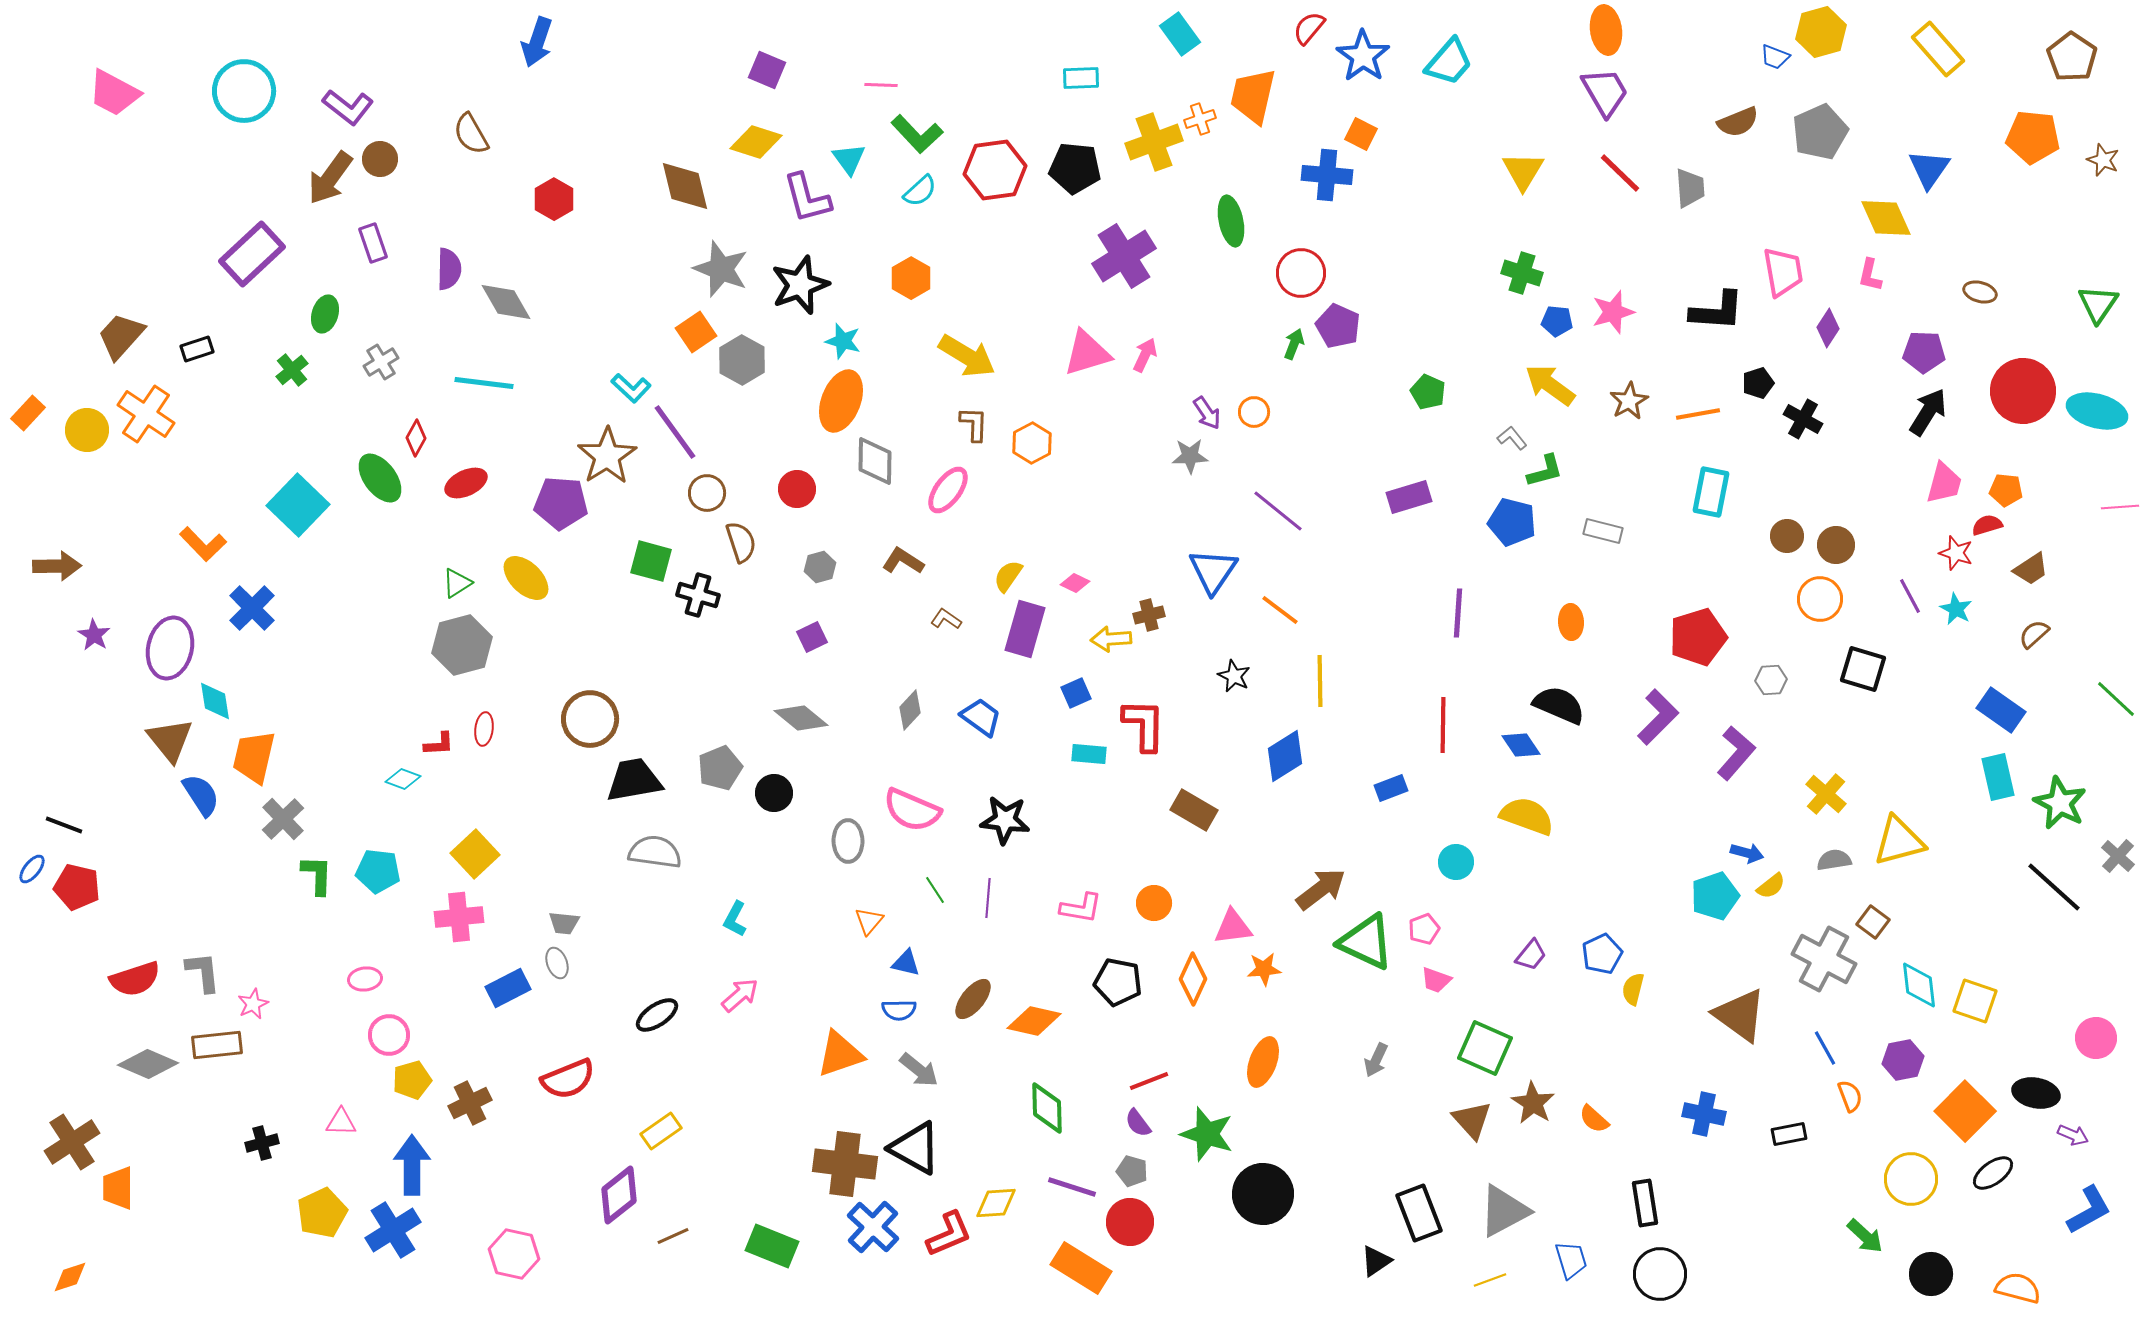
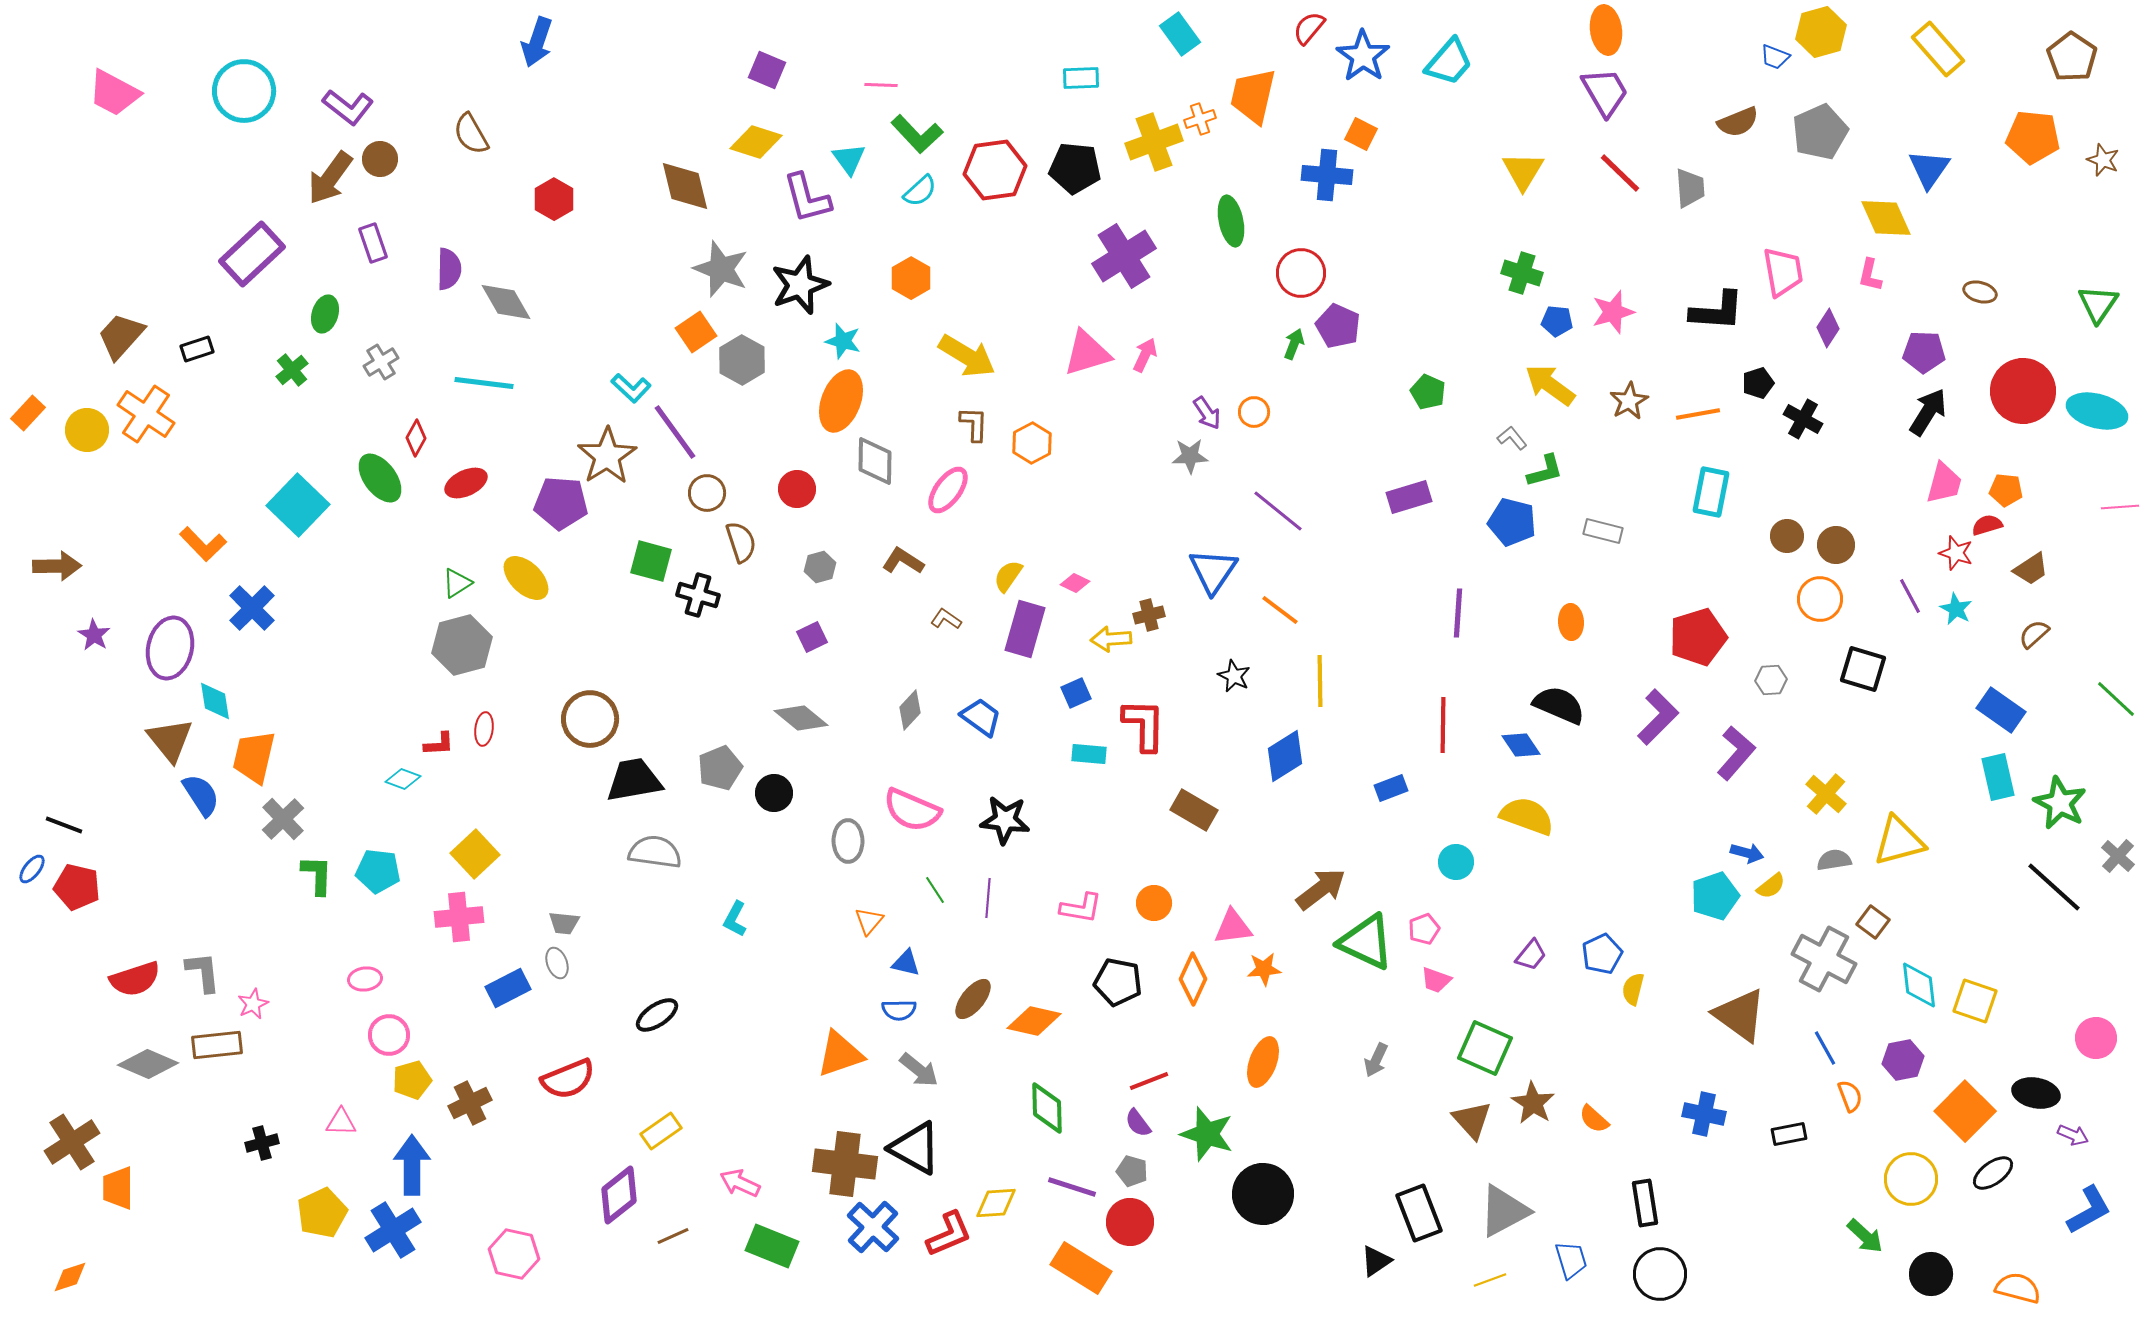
pink arrow at (740, 995): moved 188 px down; rotated 114 degrees counterclockwise
